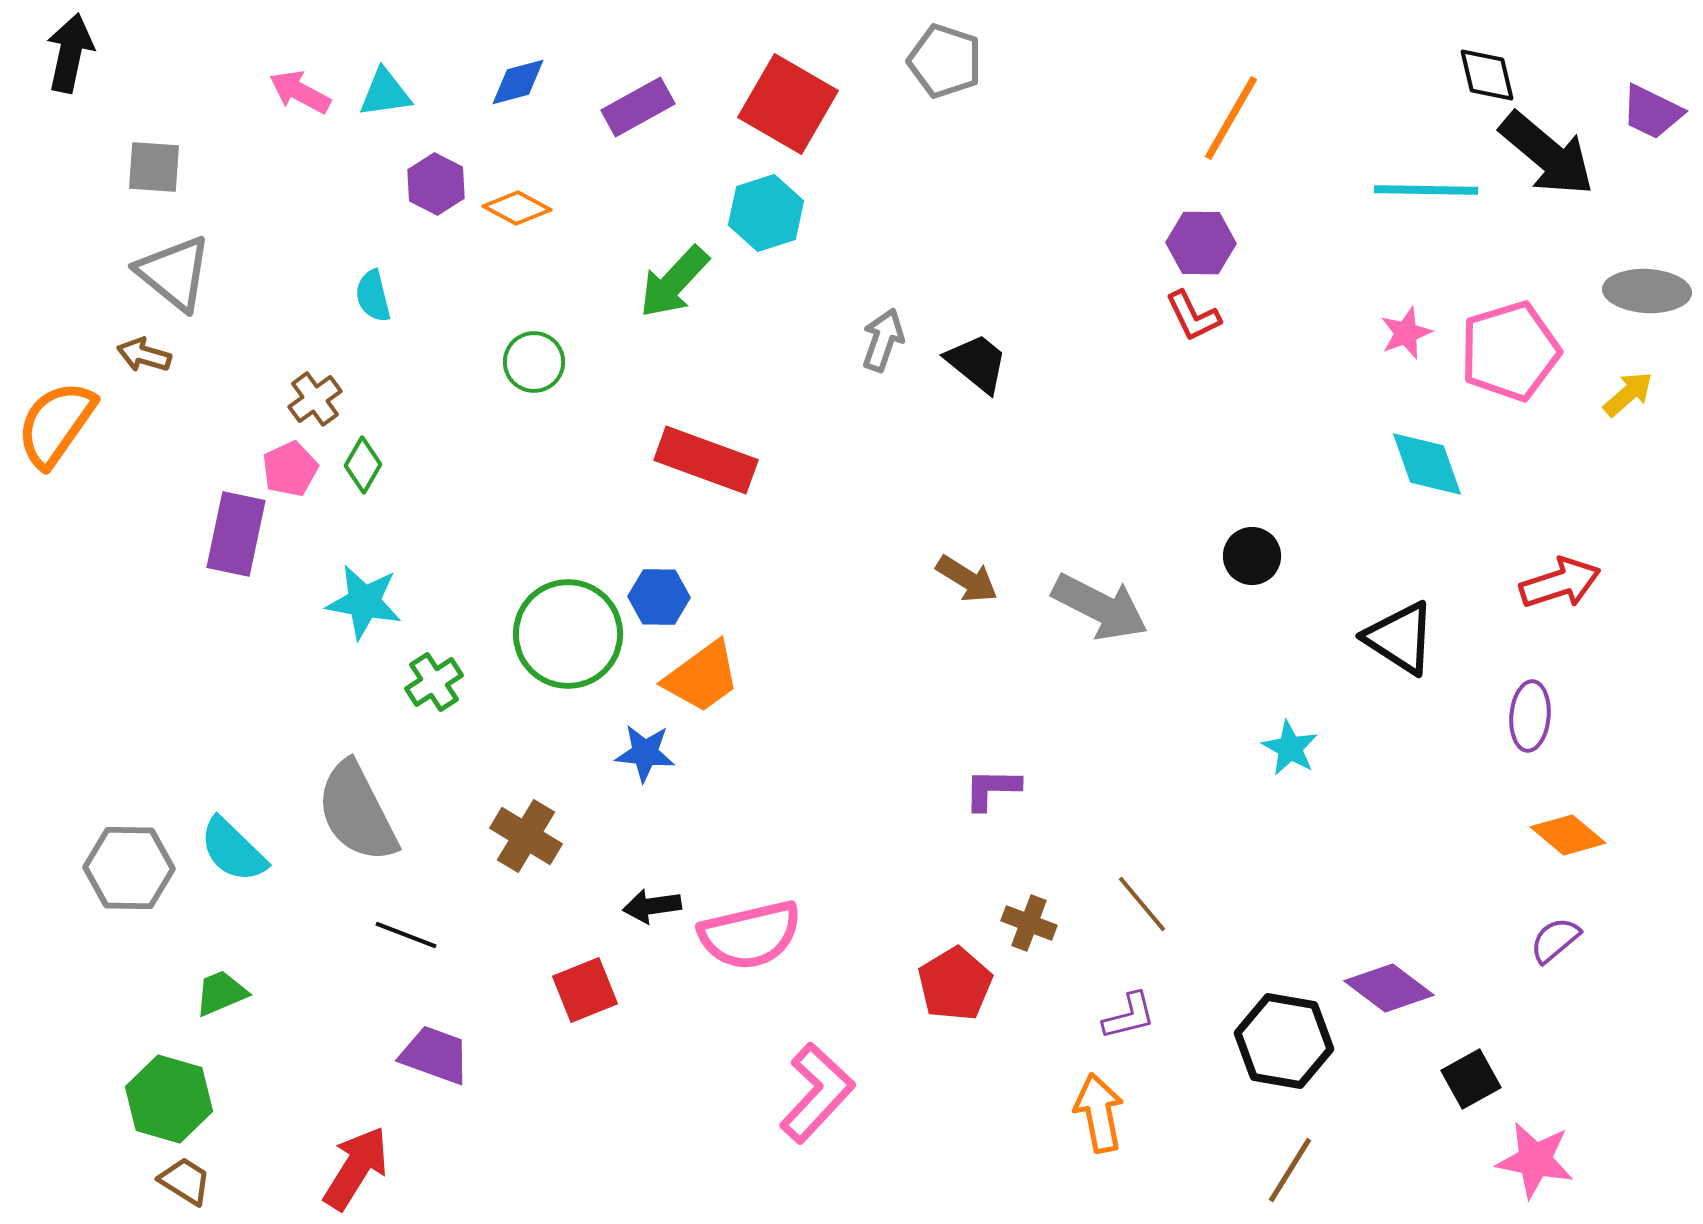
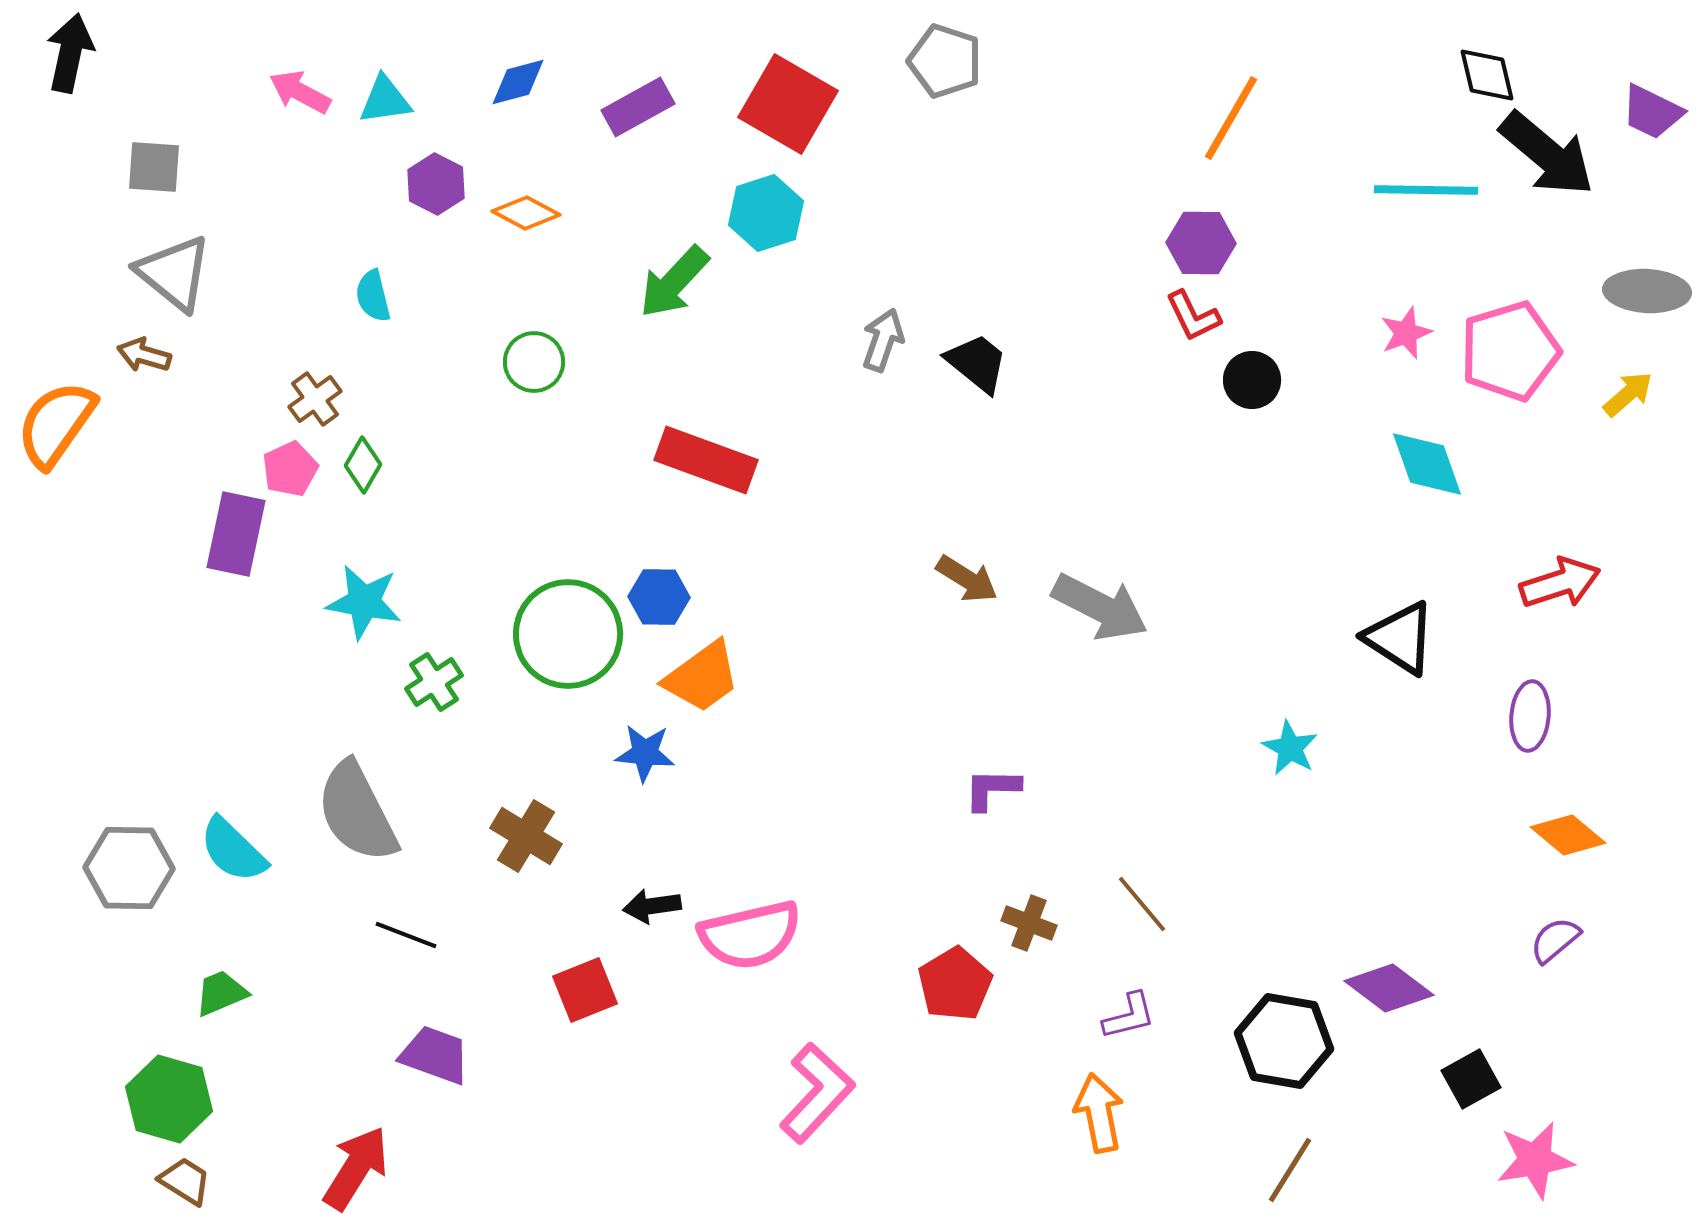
cyan triangle at (385, 93): moved 7 px down
orange diamond at (517, 208): moved 9 px right, 5 px down
black circle at (1252, 556): moved 176 px up
pink star at (1535, 1160): rotated 20 degrees counterclockwise
